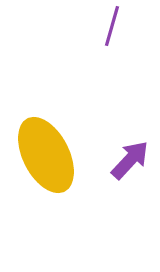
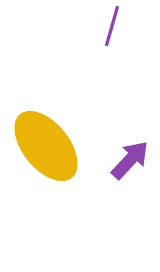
yellow ellipse: moved 9 px up; rotated 12 degrees counterclockwise
